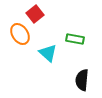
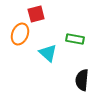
red square: moved 1 px right; rotated 24 degrees clockwise
orange ellipse: rotated 55 degrees clockwise
